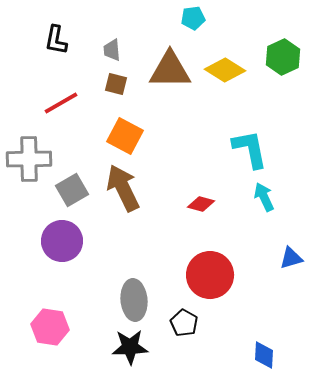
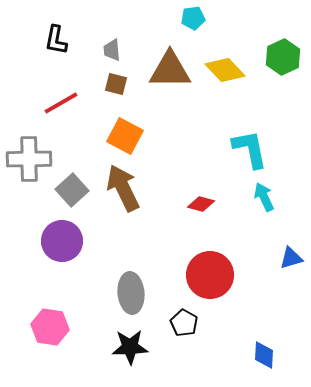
yellow diamond: rotated 15 degrees clockwise
gray square: rotated 12 degrees counterclockwise
gray ellipse: moved 3 px left, 7 px up
